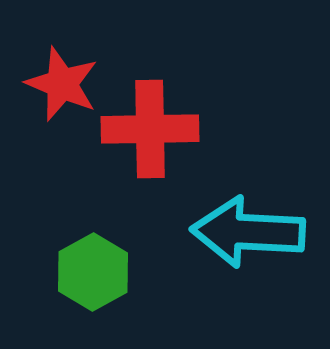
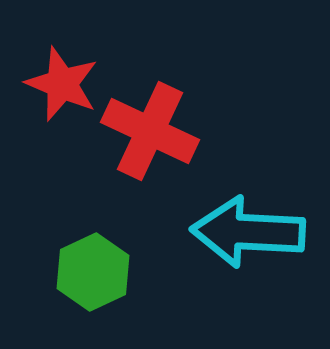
red cross: moved 2 px down; rotated 26 degrees clockwise
green hexagon: rotated 4 degrees clockwise
